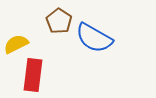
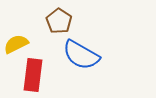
blue semicircle: moved 13 px left, 17 px down
